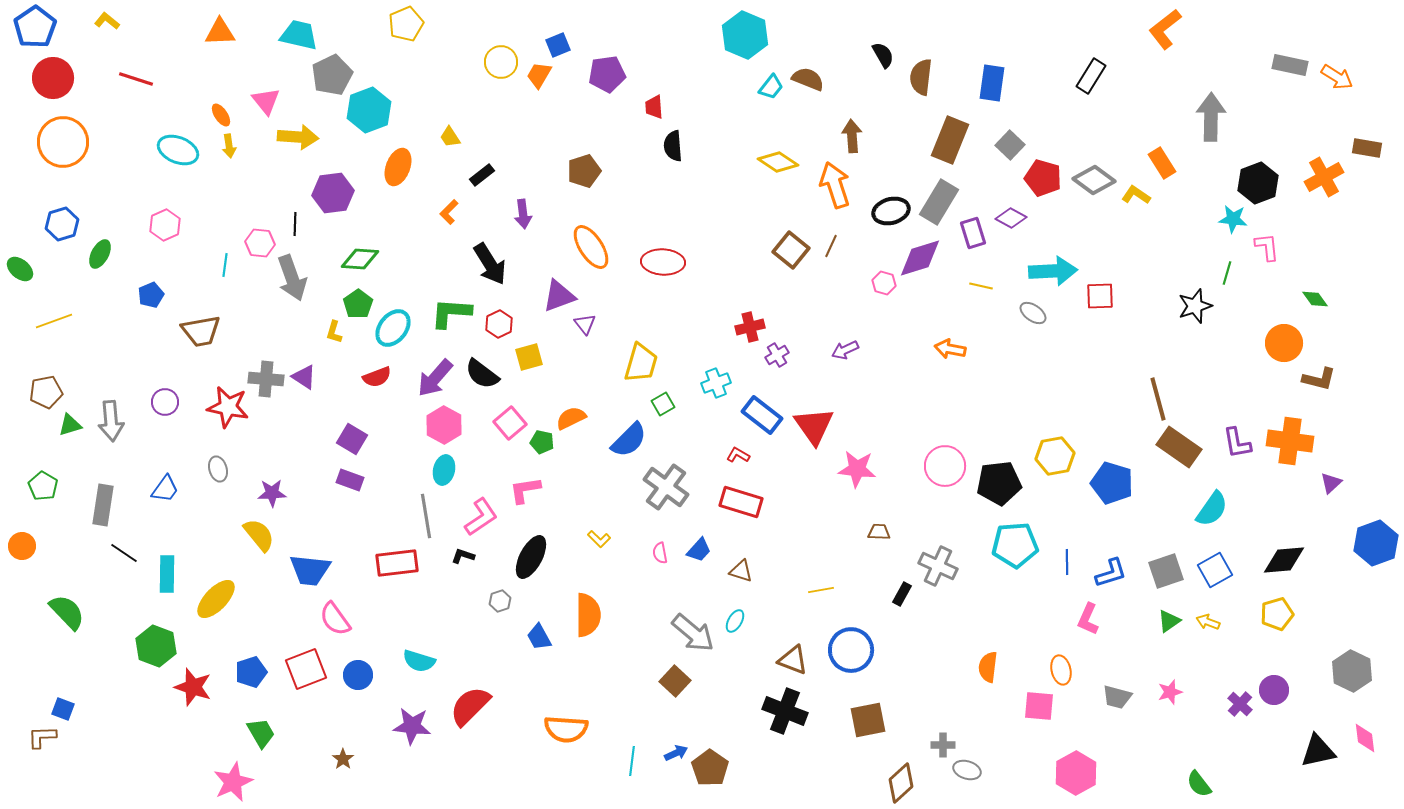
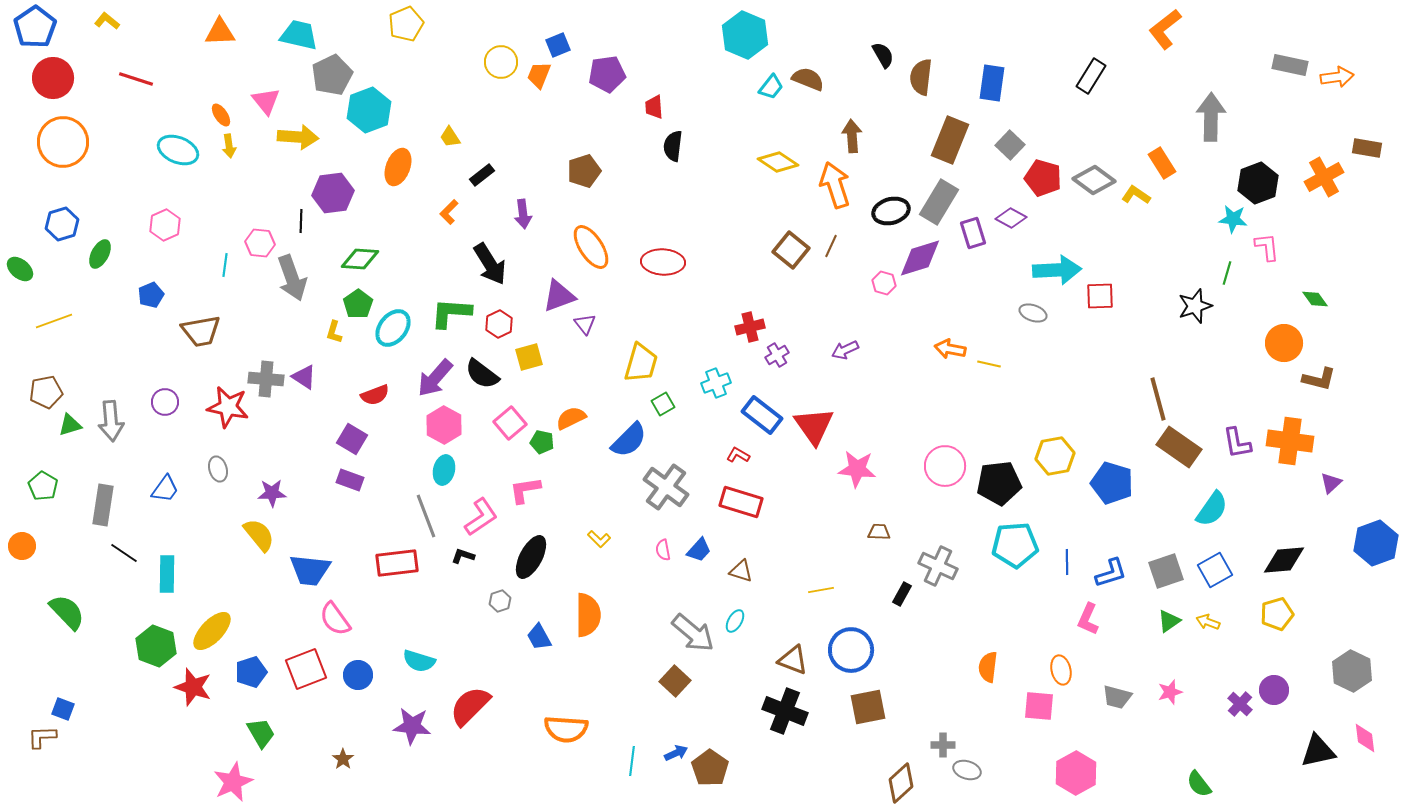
orange trapezoid at (539, 75): rotated 8 degrees counterclockwise
orange arrow at (1337, 77): rotated 40 degrees counterclockwise
black semicircle at (673, 146): rotated 12 degrees clockwise
black line at (295, 224): moved 6 px right, 3 px up
cyan arrow at (1053, 271): moved 4 px right, 1 px up
yellow line at (981, 286): moved 8 px right, 78 px down
gray ellipse at (1033, 313): rotated 16 degrees counterclockwise
red semicircle at (377, 377): moved 2 px left, 18 px down
gray line at (426, 516): rotated 12 degrees counterclockwise
pink semicircle at (660, 553): moved 3 px right, 3 px up
yellow ellipse at (216, 599): moved 4 px left, 32 px down
brown square at (868, 720): moved 13 px up
